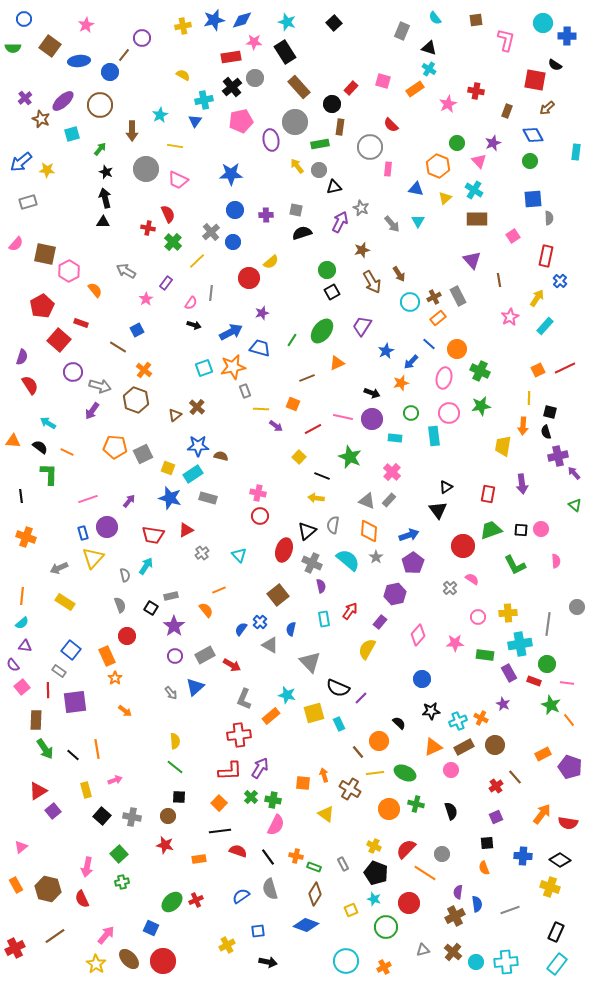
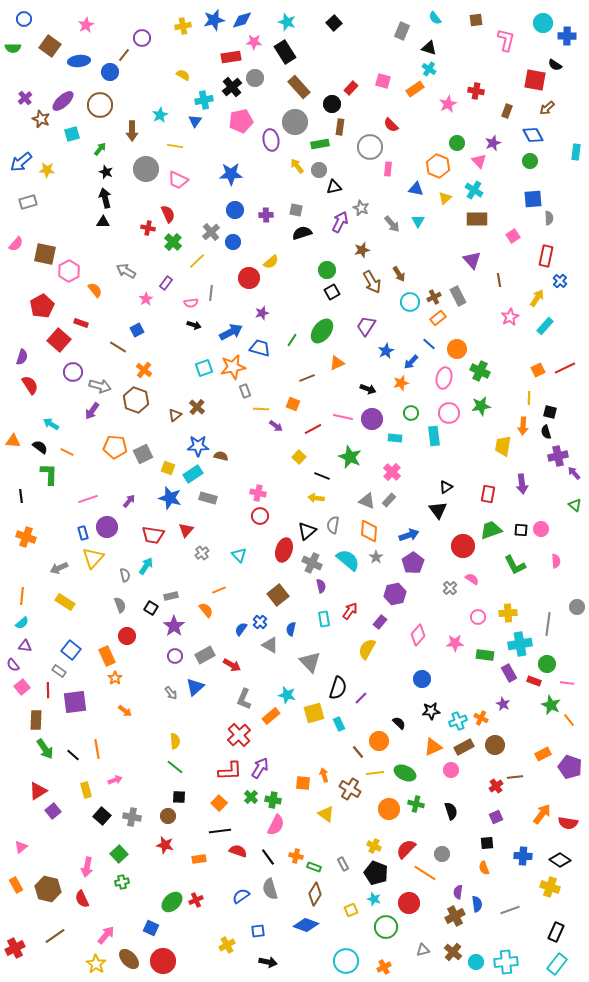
pink semicircle at (191, 303): rotated 48 degrees clockwise
purple trapezoid at (362, 326): moved 4 px right
black arrow at (372, 393): moved 4 px left, 4 px up
cyan arrow at (48, 423): moved 3 px right, 1 px down
red triangle at (186, 530): rotated 21 degrees counterclockwise
black semicircle at (338, 688): rotated 95 degrees counterclockwise
red cross at (239, 735): rotated 35 degrees counterclockwise
brown line at (515, 777): rotated 56 degrees counterclockwise
